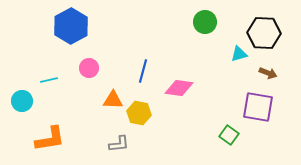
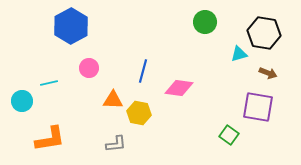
black hexagon: rotated 8 degrees clockwise
cyan line: moved 3 px down
gray L-shape: moved 3 px left
